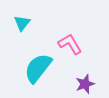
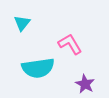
cyan semicircle: rotated 136 degrees counterclockwise
purple star: rotated 24 degrees counterclockwise
